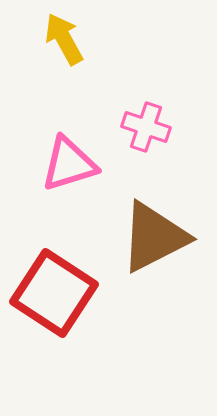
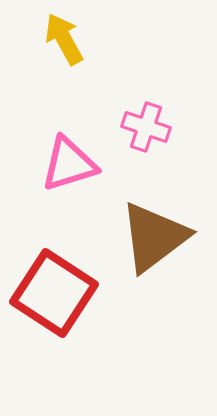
brown triangle: rotated 10 degrees counterclockwise
